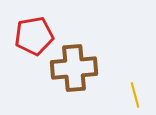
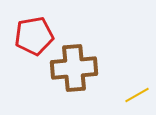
yellow line: moved 2 px right; rotated 75 degrees clockwise
